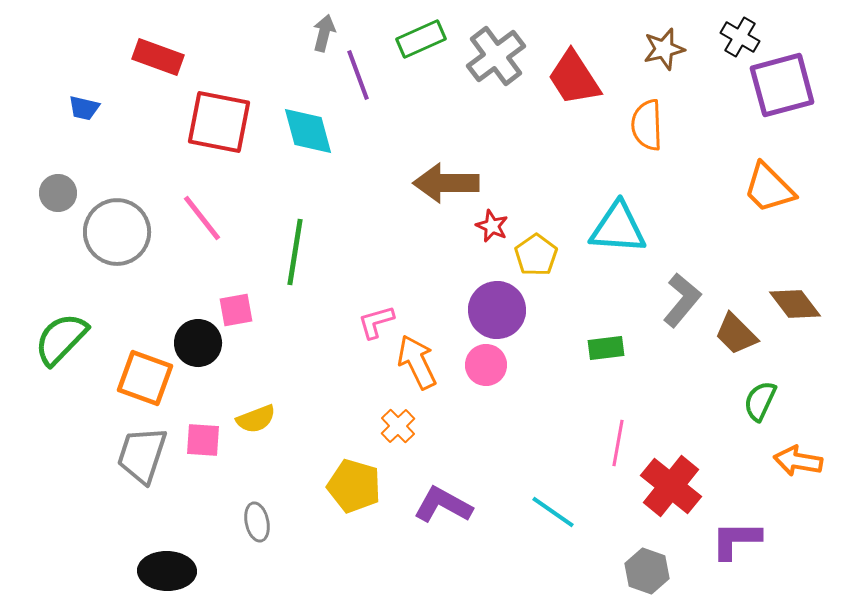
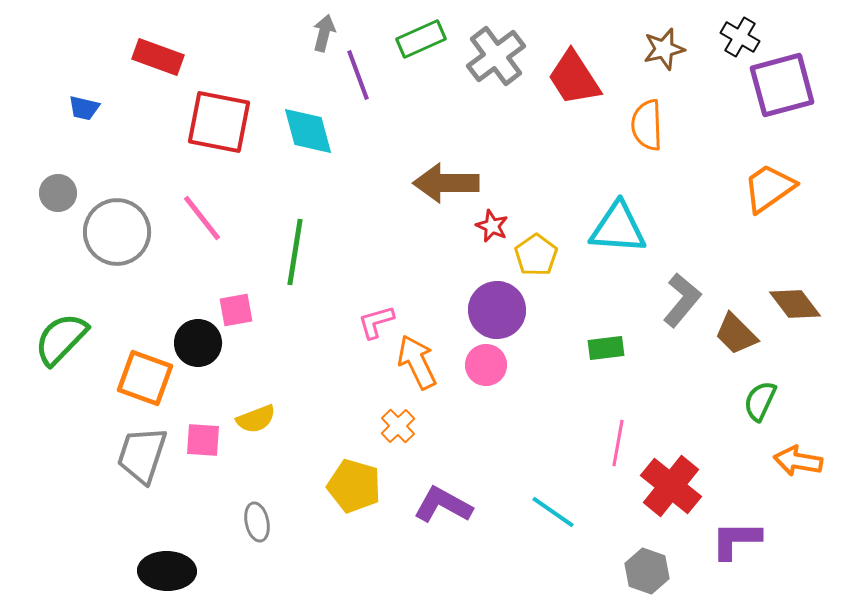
orange trapezoid at (769, 188): rotated 100 degrees clockwise
